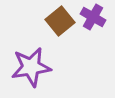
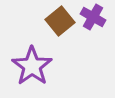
purple star: moved 1 px right, 1 px up; rotated 27 degrees counterclockwise
